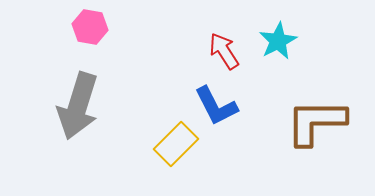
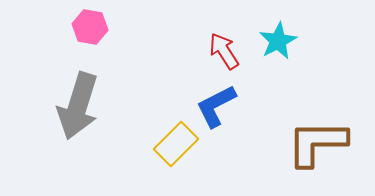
blue L-shape: rotated 90 degrees clockwise
brown L-shape: moved 1 px right, 21 px down
